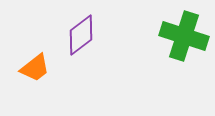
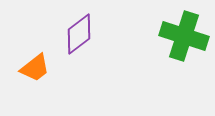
purple diamond: moved 2 px left, 1 px up
